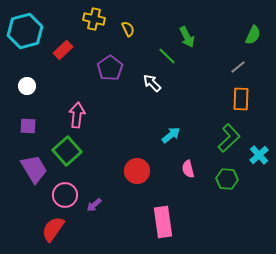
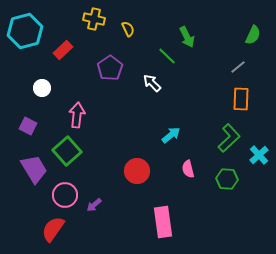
white circle: moved 15 px right, 2 px down
purple square: rotated 24 degrees clockwise
